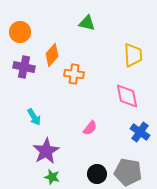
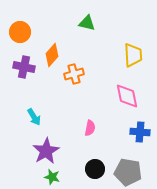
orange cross: rotated 24 degrees counterclockwise
pink semicircle: rotated 28 degrees counterclockwise
blue cross: rotated 30 degrees counterclockwise
black circle: moved 2 px left, 5 px up
